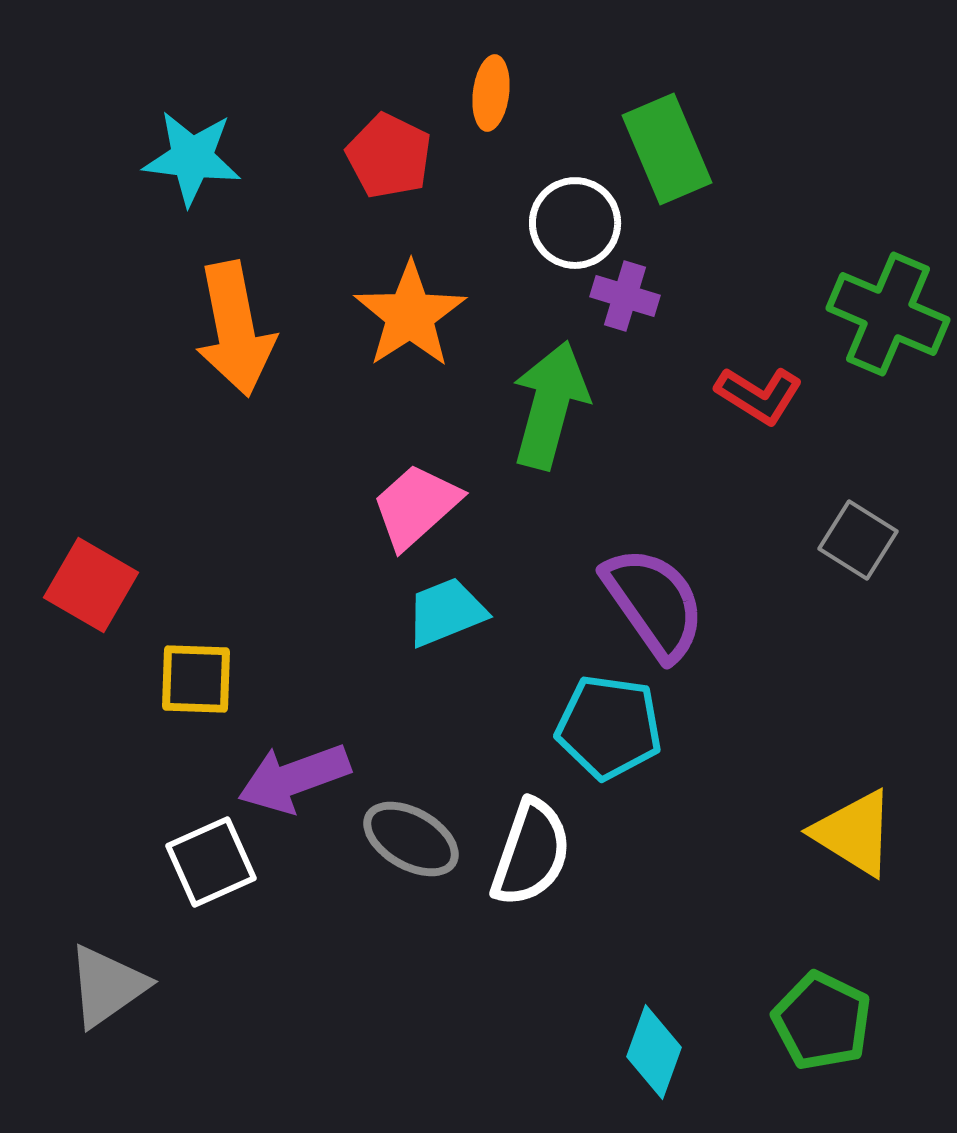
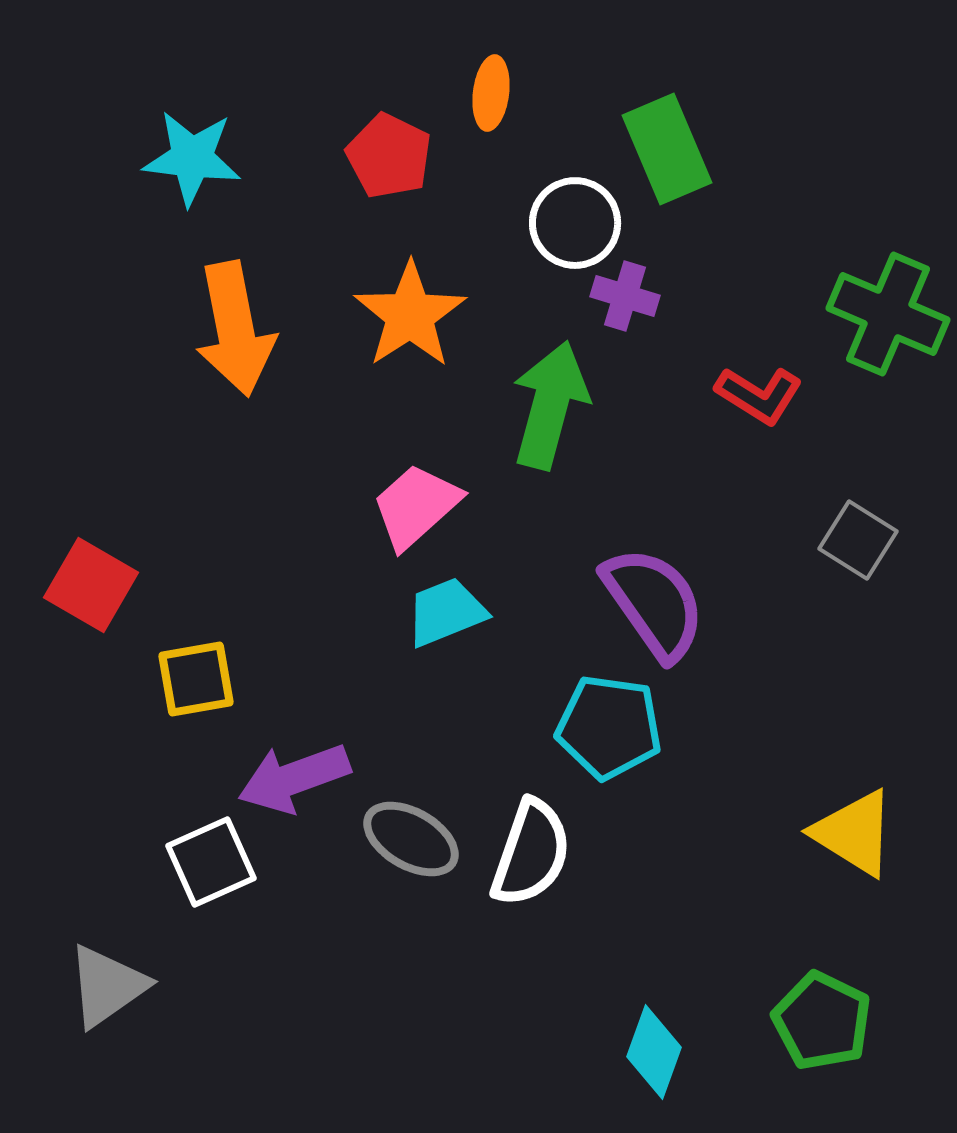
yellow square: rotated 12 degrees counterclockwise
